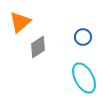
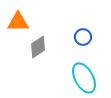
orange triangle: moved 2 px left; rotated 40 degrees clockwise
